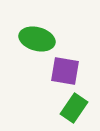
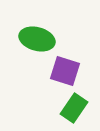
purple square: rotated 8 degrees clockwise
